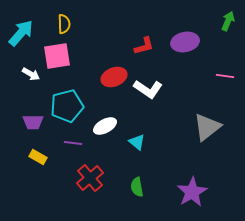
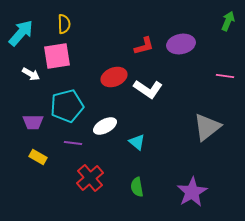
purple ellipse: moved 4 px left, 2 px down
